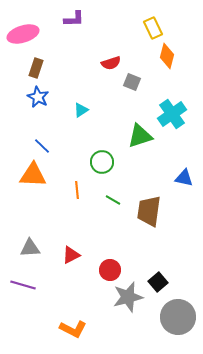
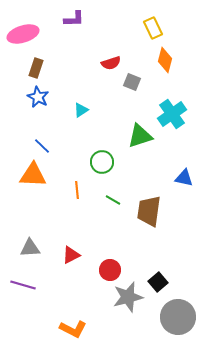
orange diamond: moved 2 px left, 4 px down
